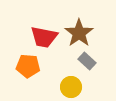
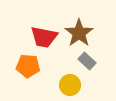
yellow circle: moved 1 px left, 2 px up
